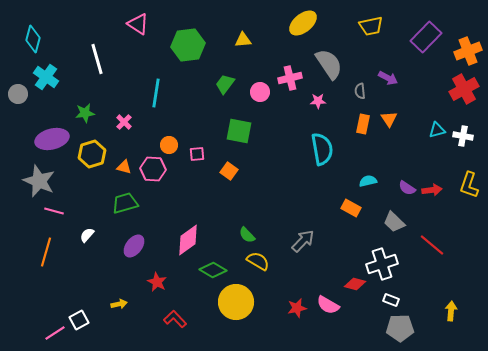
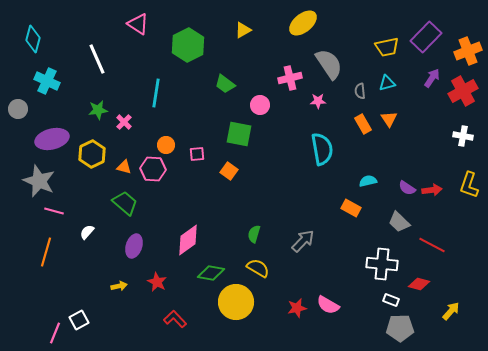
yellow trapezoid at (371, 26): moved 16 px right, 21 px down
yellow triangle at (243, 40): moved 10 px up; rotated 24 degrees counterclockwise
green hexagon at (188, 45): rotated 20 degrees counterclockwise
white line at (97, 59): rotated 8 degrees counterclockwise
cyan cross at (46, 77): moved 1 px right, 4 px down; rotated 10 degrees counterclockwise
purple arrow at (388, 78): moved 44 px right; rotated 84 degrees counterclockwise
green trapezoid at (225, 84): rotated 90 degrees counterclockwise
red cross at (464, 89): moved 1 px left, 2 px down
pink circle at (260, 92): moved 13 px down
gray circle at (18, 94): moved 15 px down
green star at (85, 113): moved 13 px right, 3 px up
orange rectangle at (363, 124): rotated 42 degrees counterclockwise
cyan triangle at (437, 130): moved 50 px left, 47 px up
green square at (239, 131): moved 3 px down
orange circle at (169, 145): moved 3 px left
yellow hexagon at (92, 154): rotated 8 degrees counterclockwise
green trapezoid at (125, 203): rotated 56 degrees clockwise
gray trapezoid at (394, 222): moved 5 px right
white semicircle at (87, 235): moved 3 px up
green semicircle at (247, 235): moved 7 px right, 1 px up; rotated 60 degrees clockwise
red line at (432, 245): rotated 12 degrees counterclockwise
purple ellipse at (134, 246): rotated 20 degrees counterclockwise
yellow semicircle at (258, 261): moved 7 px down
white cross at (382, 264): rotated 24 degrees clockwise
green diamond at (213, 270): moved 2 px left, 3 px down; rotated 20 degrees counterclockwise
red diamond at (355, 284): moved 64 px right
yellow arrow at (119, 304): moved 18 px up
yellow arrow at (451, 311): rotated 36 degrees clockwise
pink line at (55, 333): rotated 35 degrees counterclockwise
